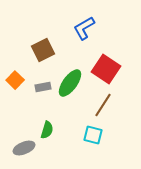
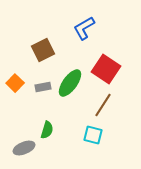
orange square: moved 3 px down
